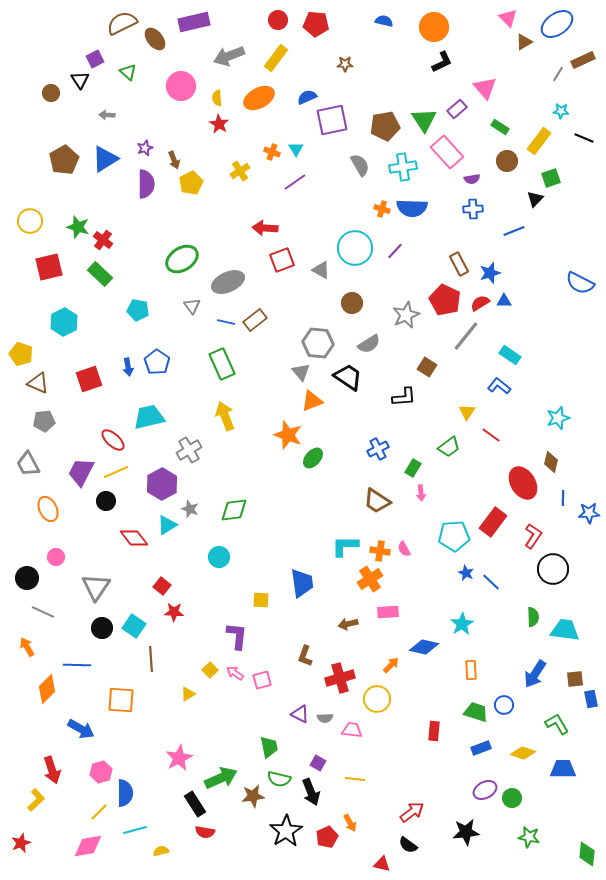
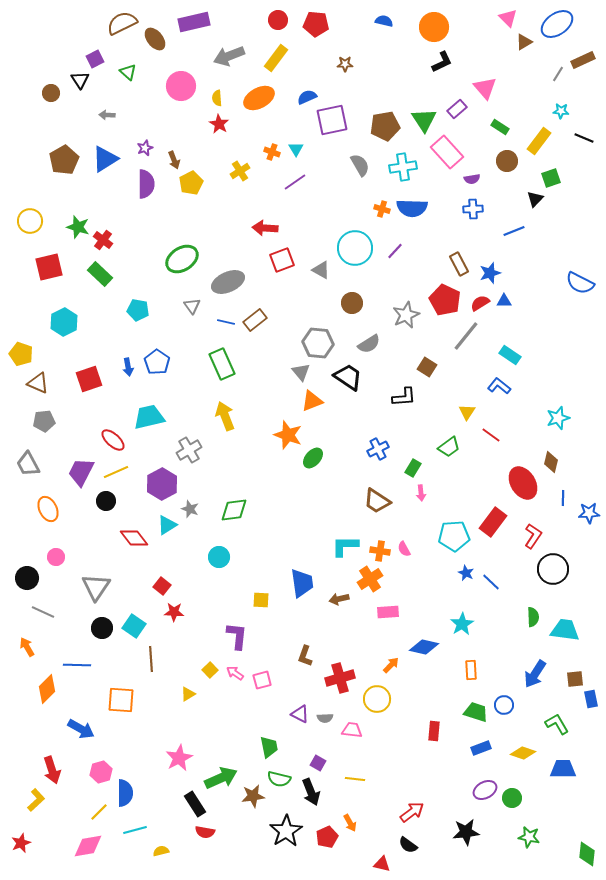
brown arrow at (348, 624): moved 9 px left, 25 px up
